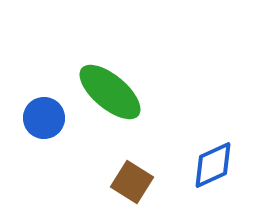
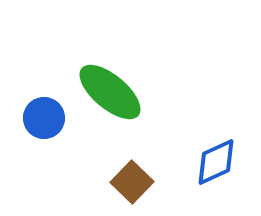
blue diamond: moved 3 px right, 3 px up
brown square: rotated 12 degrees clockwise
